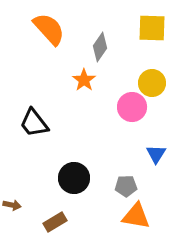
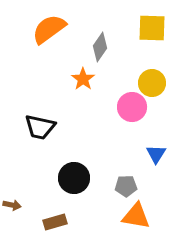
orange semicircle: rotated 84 degrees counterclockwise
orange star: moved 1 px left, 1 px up
black trapezoid: moved 6 px right, 4 px down; rotated 40 degrees counterclockwise
brown rectangle: rotated 15 degrees clockwise
